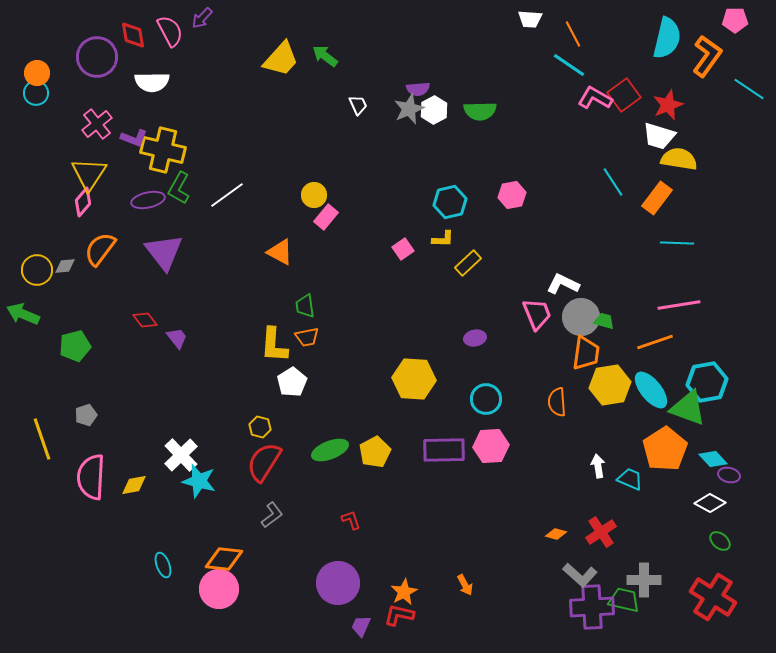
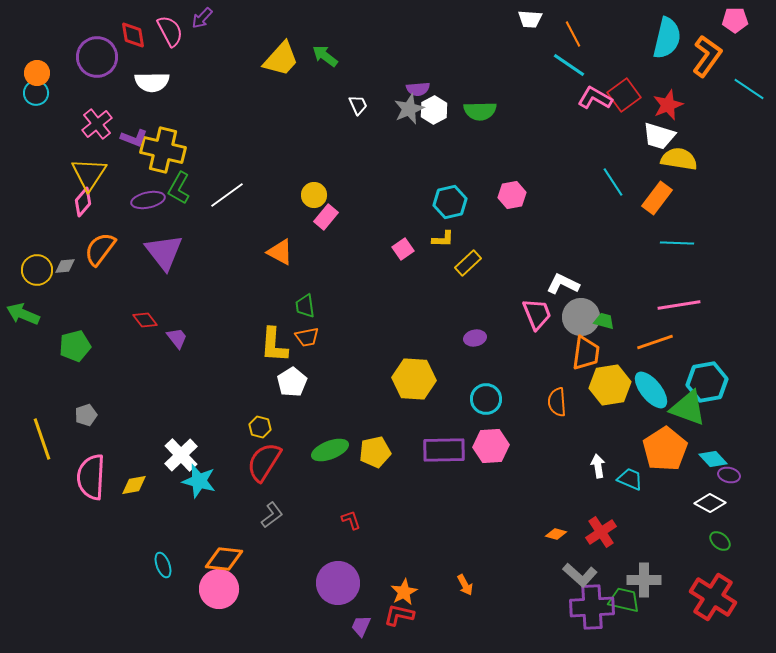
yellow pentagon at (375, 452): rotated 16 degrees clockwise
